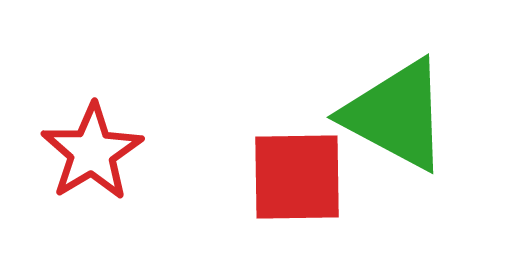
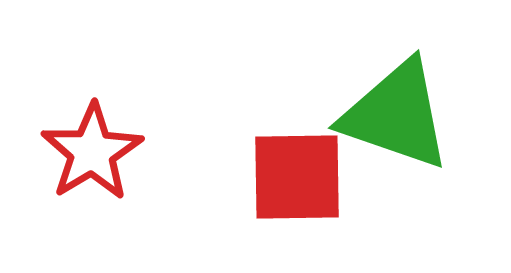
green triangle: rotated 9 degrees counterclockwise
